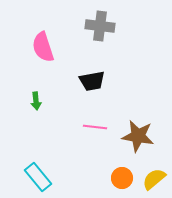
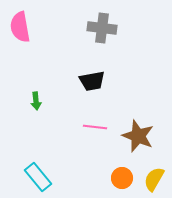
gray cross: moved 2 px right, 2 px down
pink semicircle: moved 23 px left, 20 px up; rotated 8 degrees clockwise
brown star: rotated 12 degrees clockwise
yellow semicircle: rotated 20 degrees counterclockwise
